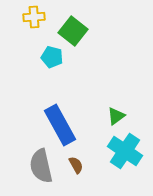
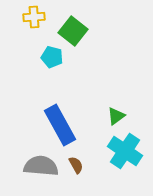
gray semicircle: rotated 108 degrees clockwise
